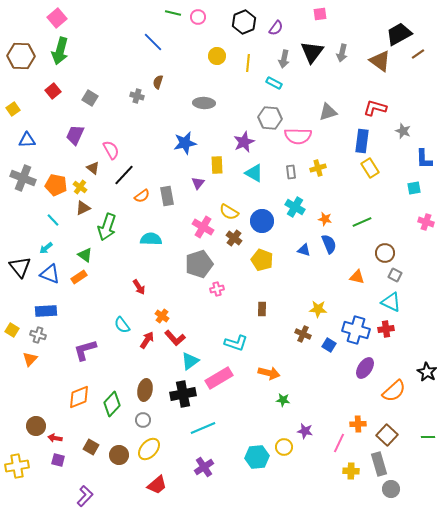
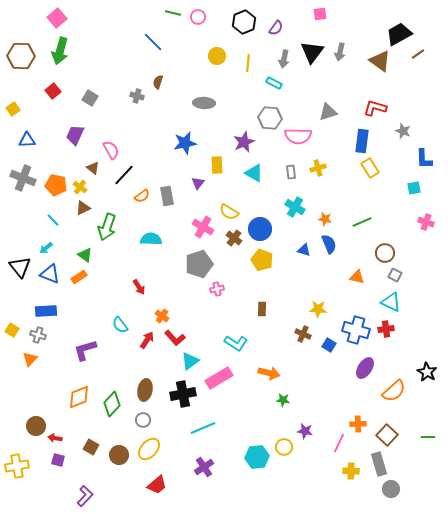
gray arrow at (342, 53): moved 2 px left, 1 px up
blue circle at (262, 221): moved 2 px left, 8 px down
cyan semicircle at (122, 325): moved 2 px left
cyan L-shape at (236, 343): rotated 15 degrees clockwise
